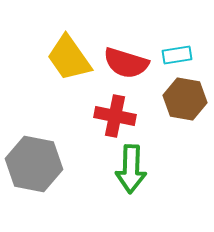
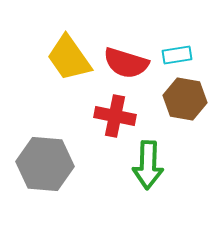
gray hexagon: moved 11 px right; rotated 6 degrees counterclockwise
green arrow: moved 17 px right, 4 px up
